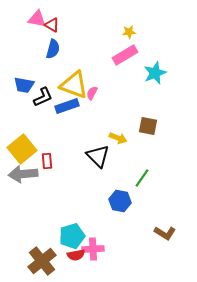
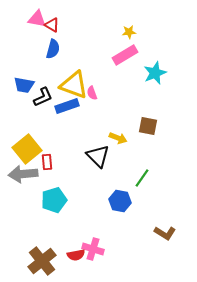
pink semicircle: rotated 48 degrees counterclockwise
yellow square: moved 5 px right
red rectangle: moved 1 px down
cyan pentagon: moved 18 px left, 36 px up
pink cross: rotated 20 degrees clockwise
